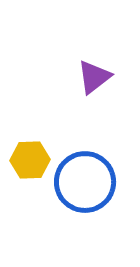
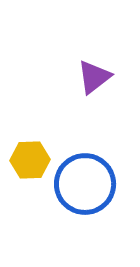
blue circle: moved 2 px down
